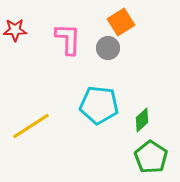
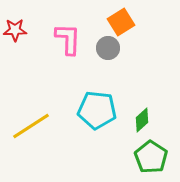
cyan pentagon: moved 2 px left, 5 px down
